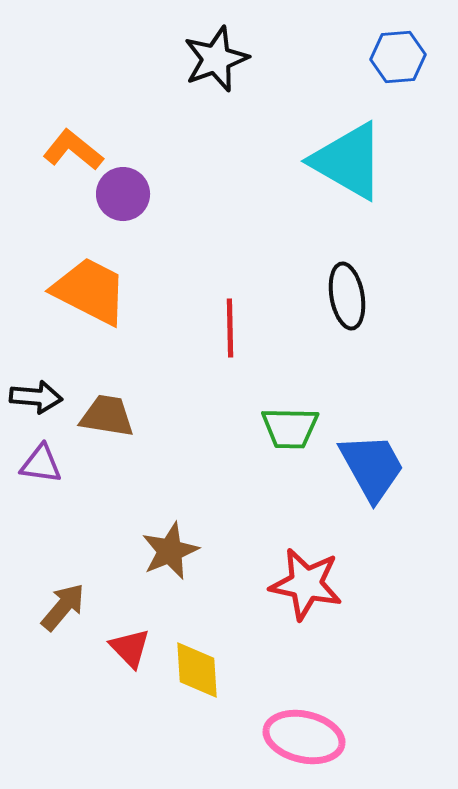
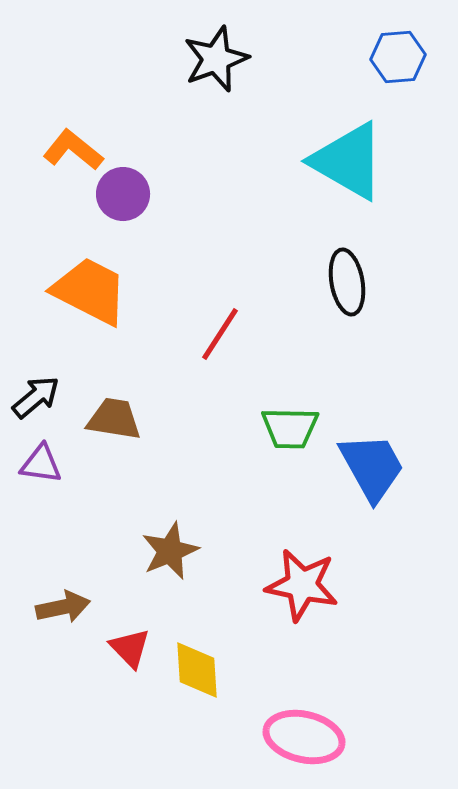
black ellipse: moved 14 px up
red line: moved 10 px left, 6 px down; rotated 34 degrees clockwise
black arrow: rotated 45 degrees counterclockwise
brown trapezoid: moved 7 px right, 3 px down
red star: moved 4 px left, 1 px down
brown arrow: rotated 38 degrees clockwise
